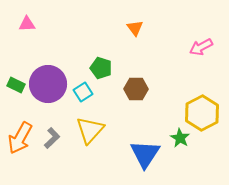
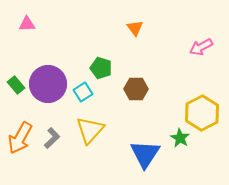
green rectangle: rotated 24 degrees clockwise
